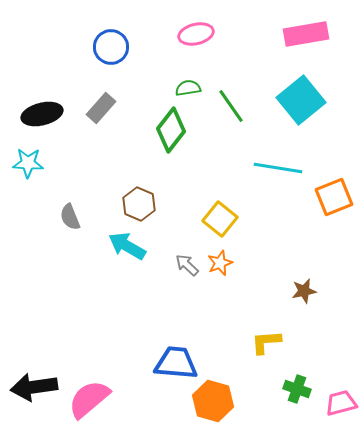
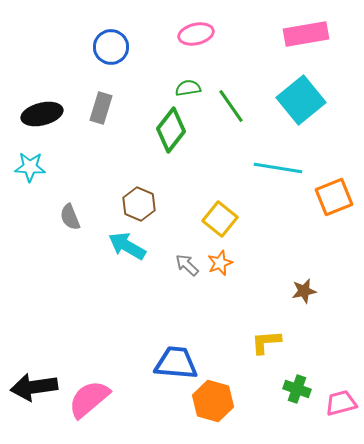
gray rectangle: rotated 24 degrees counterclockwise
cyan star: moved 2 px right, 4 px down
